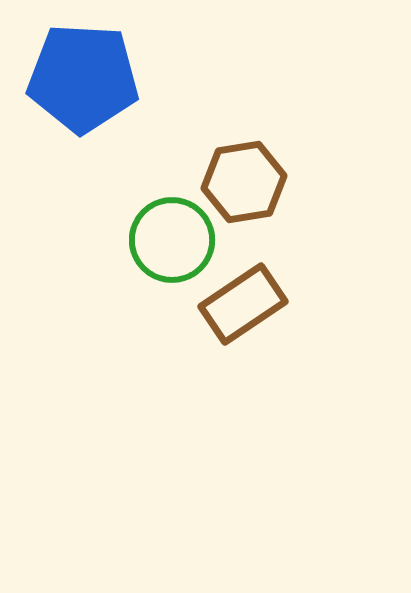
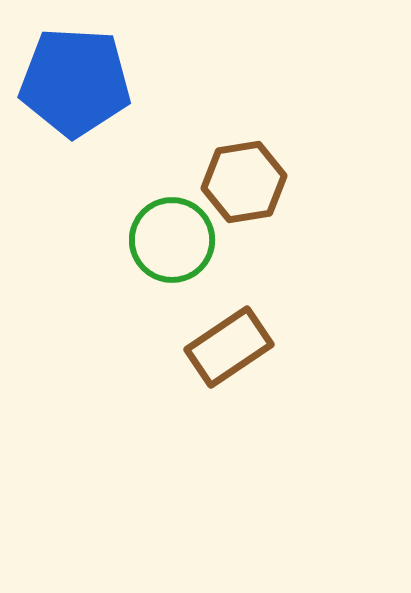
blue pentagon: moved 8 px left, 4 px down
brown rectangle: moved 14 px left, 43 px down
